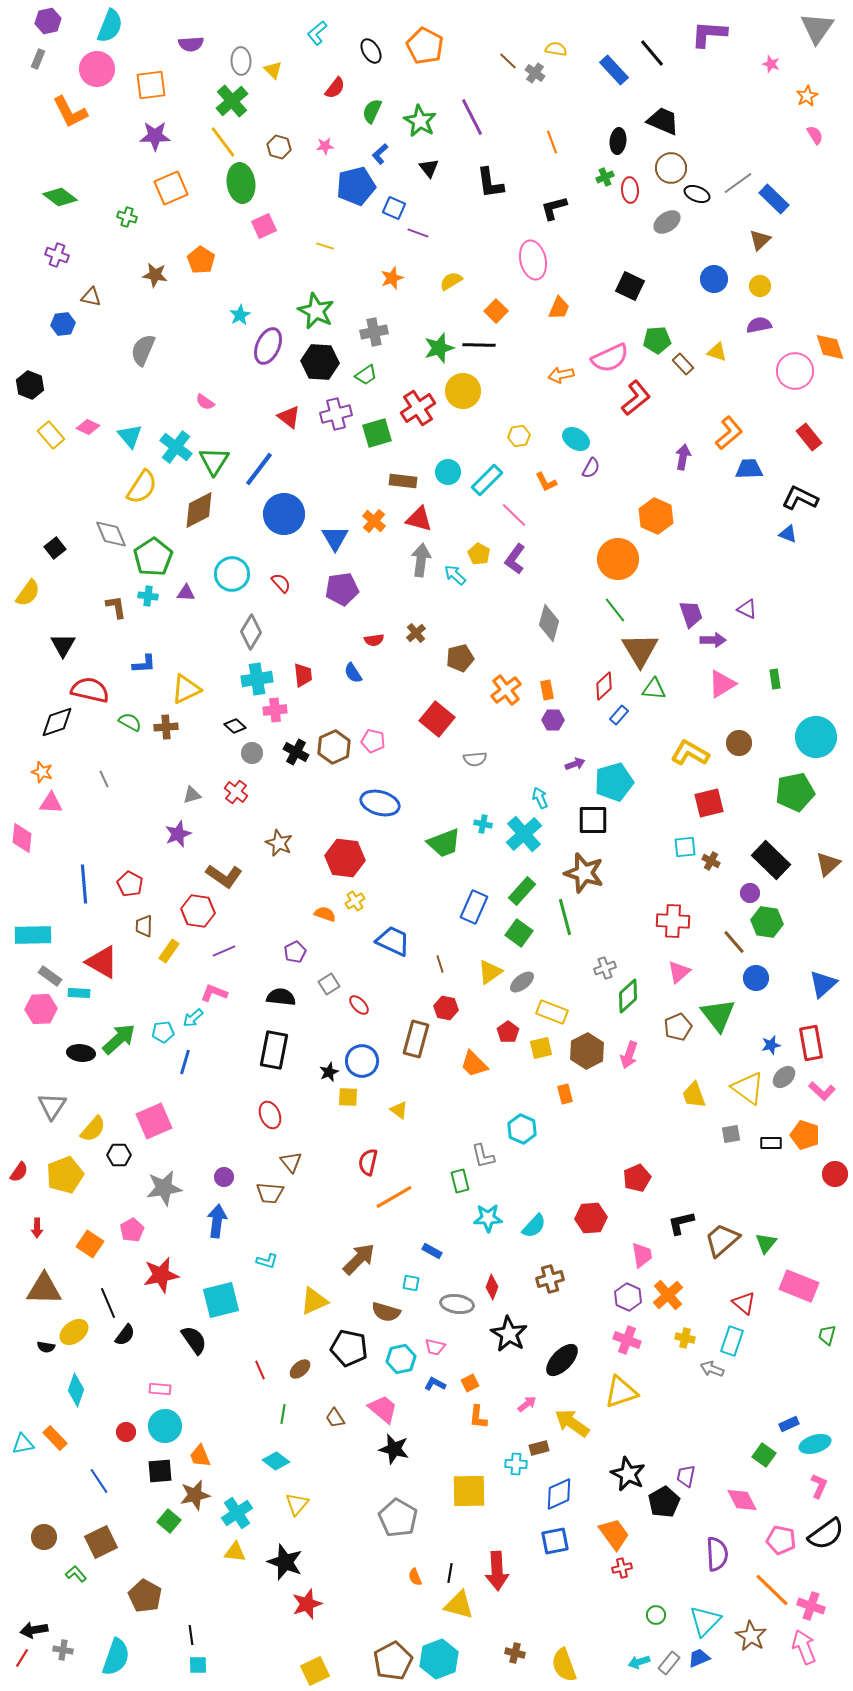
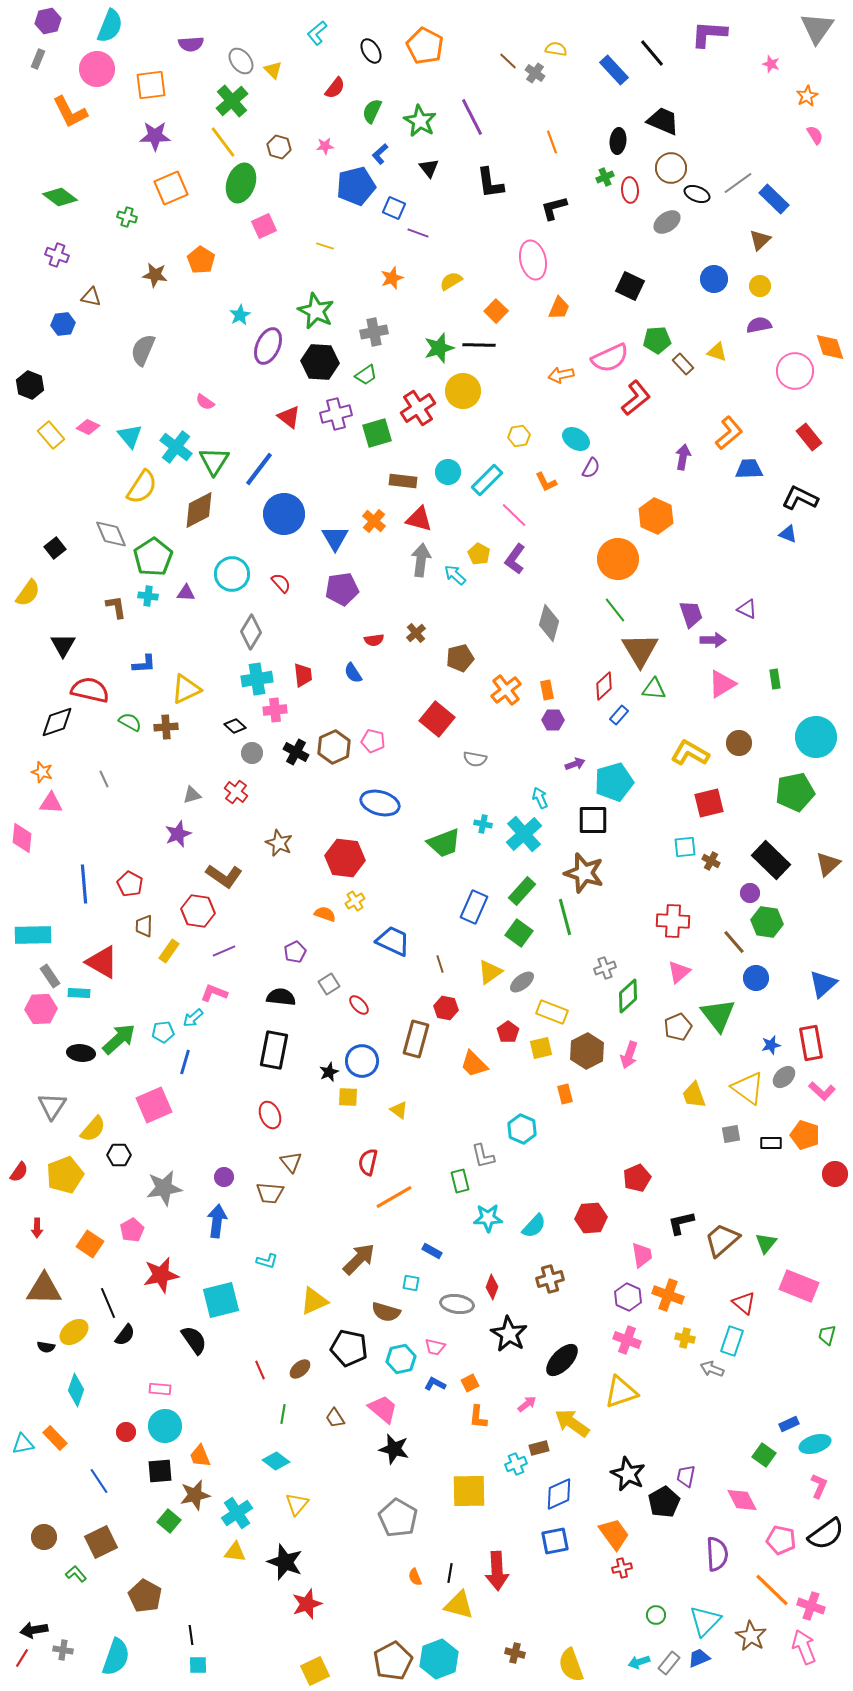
gray ellipse at (241, 61): rotated 36 degrees counterclockwise
green ellipse at (241, 183): rotated 27 degrees clockwise
gray semicircle at (475, 759): rotated 15 degrees clockwise
gray rectangle at (50, 976): rotated 20 degrees clockwise
pink square at (154, 1121): moved 16 px up
orange cross at (668, 1295): rotated 28 degrees counterclockwise
cyan cross at (516, 1464): rotated 25 degrees counterclockwise
yellow semicircle at (564, 1665): moved 7 px right
